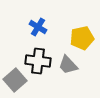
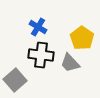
yellow pentagon: rotated 25 degrees counterclockwise
black cross: moved 3 px right, 6 px up
gray trapezoid: moved 2 px right, 2 px up
